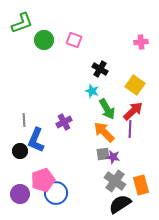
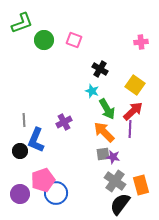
black semicircle: rotated 20 degrees counterclockwise
